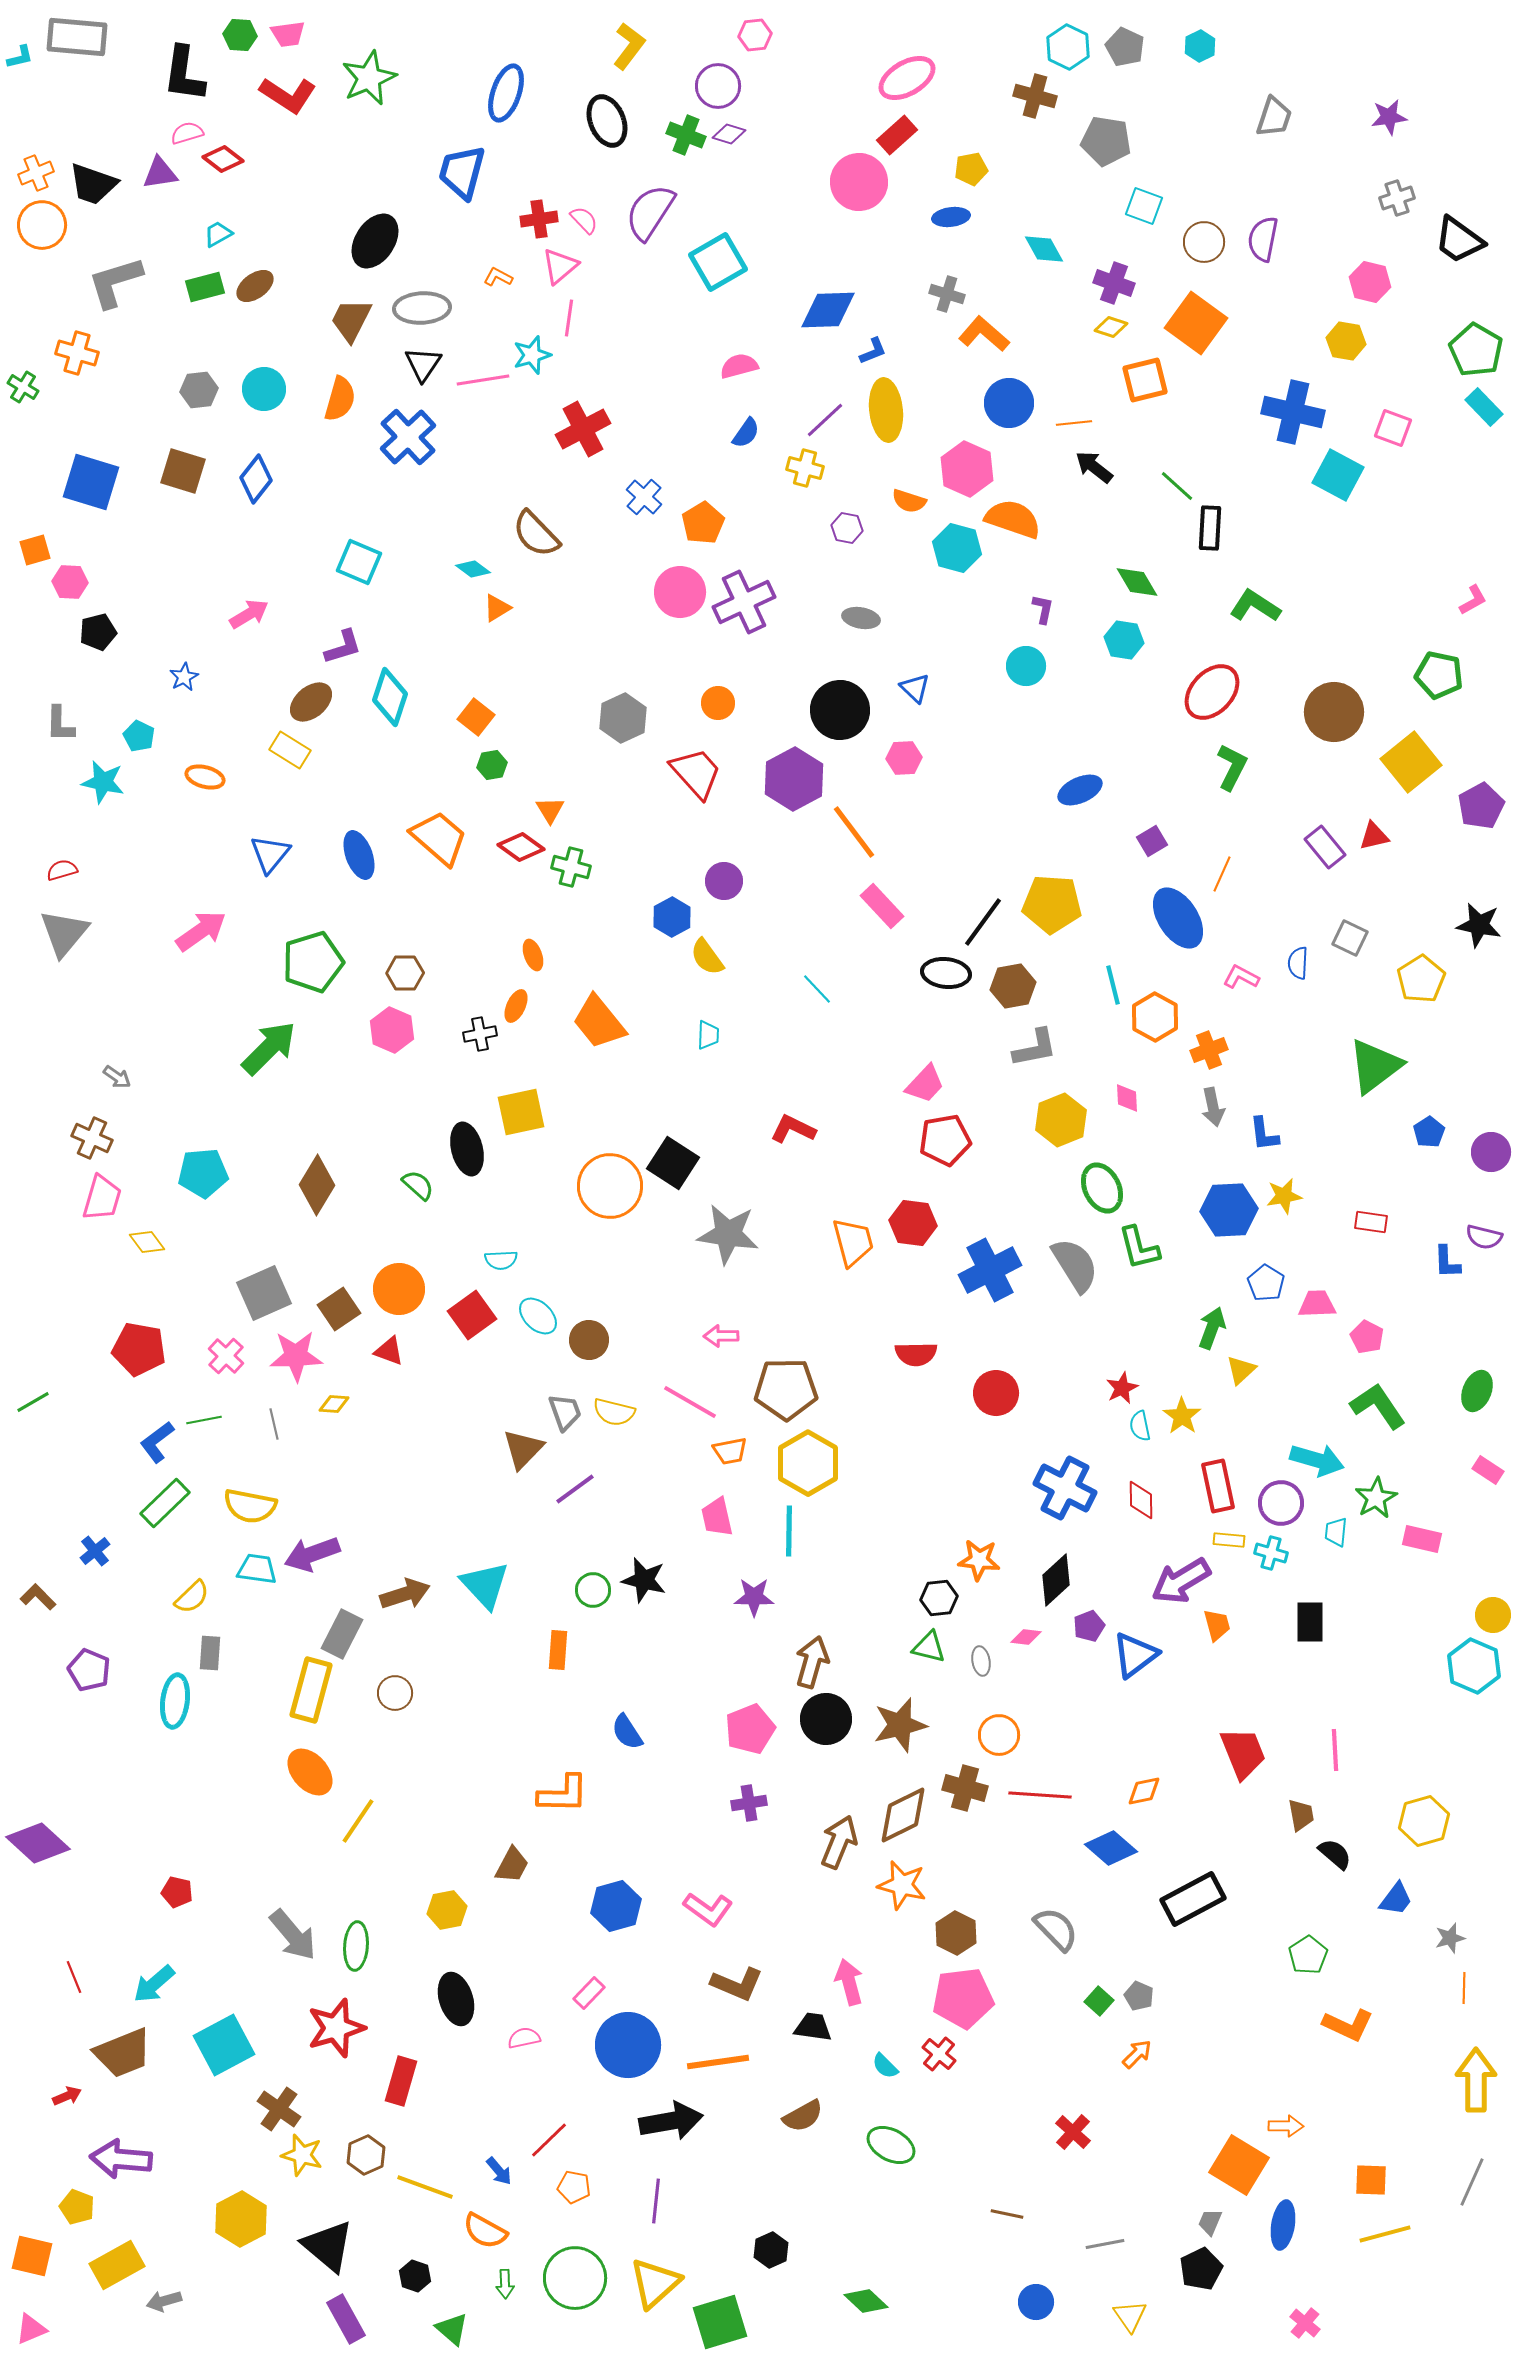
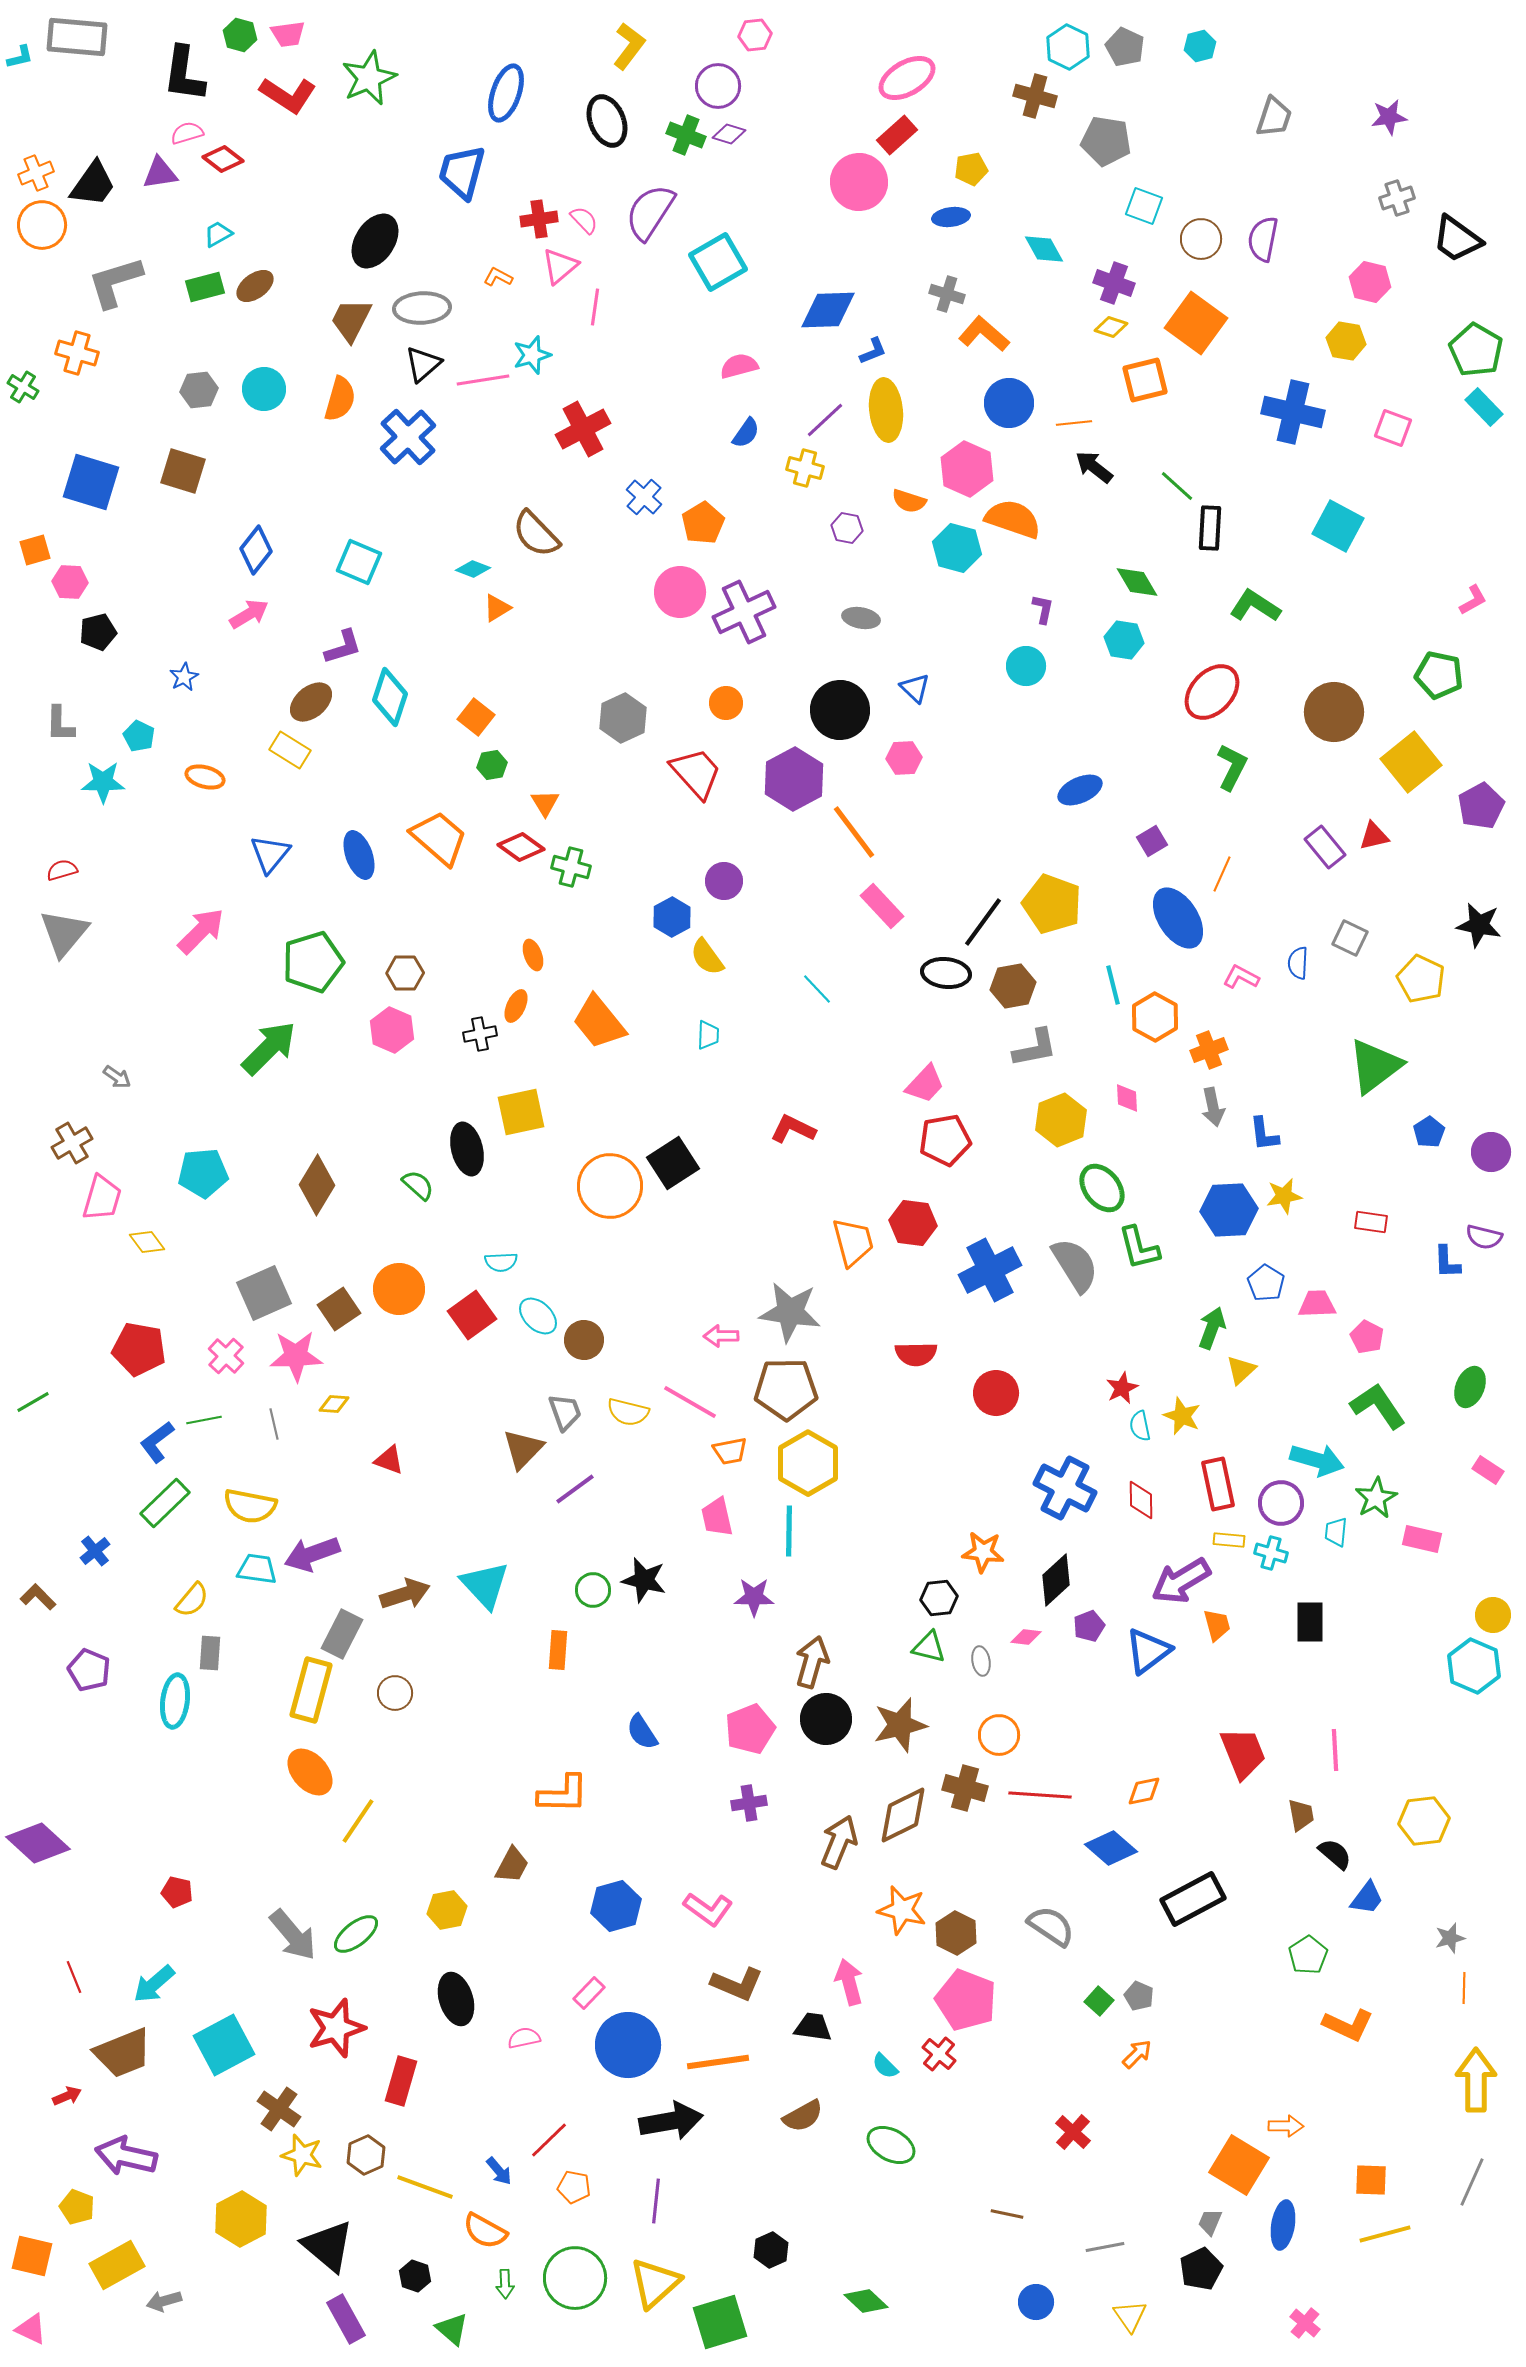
green hexagon at (240, 35): rotated 12 degrees clockwise
cyan hexagon at (1200, 46): rotated 12 degrees clockwise
black trapezoid at (93, 184): rotated 74 degrees counterclockwise
black trapezoid at (1459, 240): moved 2 px left, 1 px up
brown circle at (1204, 242): moved 3 px left, 3 px up
pink line at (569, 318): moved 26 px right, 11 px up
black triangle at (423, 364): rotated 15 degrees clockwise
cyan square at (1338, 475): moved 51 px down
blue diamond at (256, 479): moved 71 px down
cyan diamond at (473, 569): rotated 16 degrees counterclockwise
purple cross at (744, 602): moved 10 px down
orange circle at (718, 703): moved 8 px right
cyan star at (103, 782): rotated 12 degrees counterclockwise
orange triangle at (550, 810): moved 5 px left, 7 px up
yellow pentagon at (1052, 904): rotated 16 degrees clockwise
pink arrow at (201, 931): rotated 10 degrees counterclockwise
yellow pentagon at (1421, 979): rotated 15 degrees counterclockwise
brown cross at (92, 1138): moved 20 px left, 5 px down; rotated 36 degrees clockwise
black square at (673, 1163): rotated 24 degrees clockwise
green ellipse at (1102, 1188): rotated 12 degrees counterclockwise
gray star at (728, 1234): moved 62 px right, 78 px down
cyan semicircle at (501, 1260): moved 2 px down
brown circle at (589, 1340): moved 5 px left
red triangle at (389, 1351): moved 109 px down
green ellipse at (1477, 1391): moved 7 px left, 4 px up
yellow semicircle at (614, 1412): moved 14 px right
yellow star at (1182, 1416): rotated 12 degrees counterclockwise
red rectangle at (1218, 1486): moved 2 px up
orange star at (979, 1560): moved 4 px right, 8 px up
yellow semicircle at (192, 1597): moved 3 px down; rotated 6 degrees counterclockwise
blue triangle at (1135, 1655): moved 13 px right, 4 px up
blue semicircle at (627, 1732): moved 15 px right
yellow hexagon at (1424, 1821): rotated 9 degrees clockwise
orange star at (902, 1885): moved 25 px down
blue trapezoid at (1396, 1899): moved 29 px left, 1 px up
gray semicircle at (1056, 1929): moved 5 px left, 3 px up; rotated 12 degrees counterclockwise
green ellipse at (356, 1946): moved 12 px up; rotated 48 degrees clockwise
pink pentagon at (963, 1998): moved 3 px right, 2 px down; rotated 28 degrees clockwise
purple arrow at (121, 2159): moved 5 px right, 3 px up; rotated 8 degrees clockwise
gray line at (1105, 2244): moved 3 px down
pink triangle at (31, 2329): rotated 48 degrees clockwise
